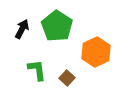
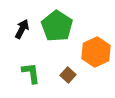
green L-shape: moved 6 px left, 3 px down
brown square: moved 1 px right, 3 px up
